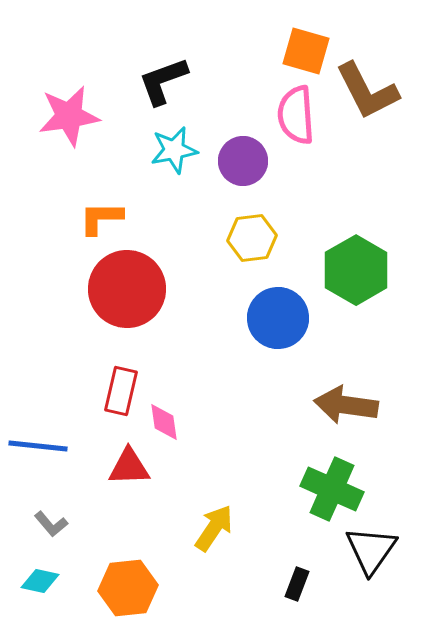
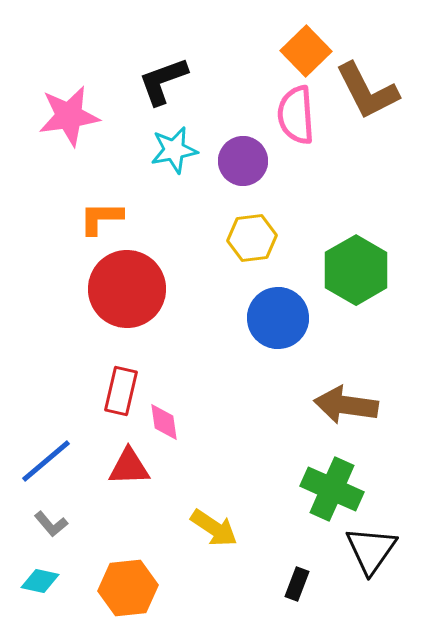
orange square: rotated 30 degrees clockwise
blue line: moved 8 px right, 15 px down; rotated 46 degrees counterclockwise
yellow arrow: rotated 90 degrees clockwise
